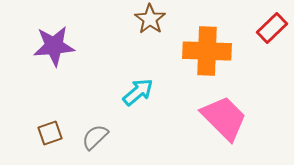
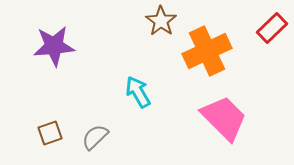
brown star: moved 11 px right, 2 px down
orange cross: rotated 27 degrees counterclockwise
cyan arrow: rotated 80 degrees counterclockwise
